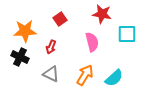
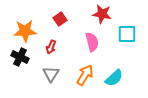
gray triangle: rotated 36 degrees clockwise
